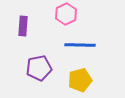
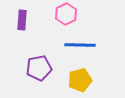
purple rectangle: moved 1 px left, 6 px up
